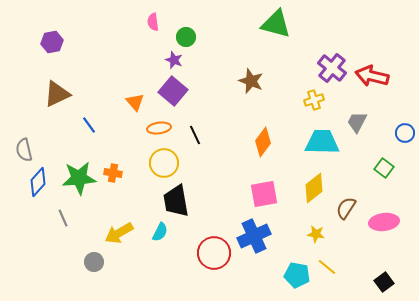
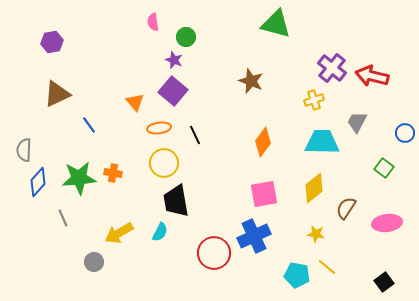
gray semicircle: rotated 15 degrees clockwise
pink ellipse: moved 3 px right, 1 px down
